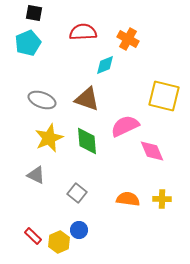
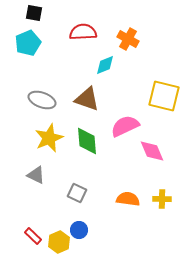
gray square: rotated 12 degrees counterclockwise
